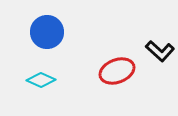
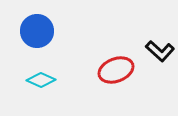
blue circle: moved 10 px left, 1 px up
red ellipse: moved 1 px left, 1 px up
